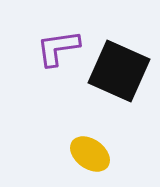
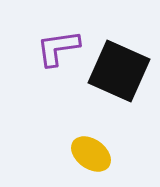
yellow ellipse: moved 1 px right
